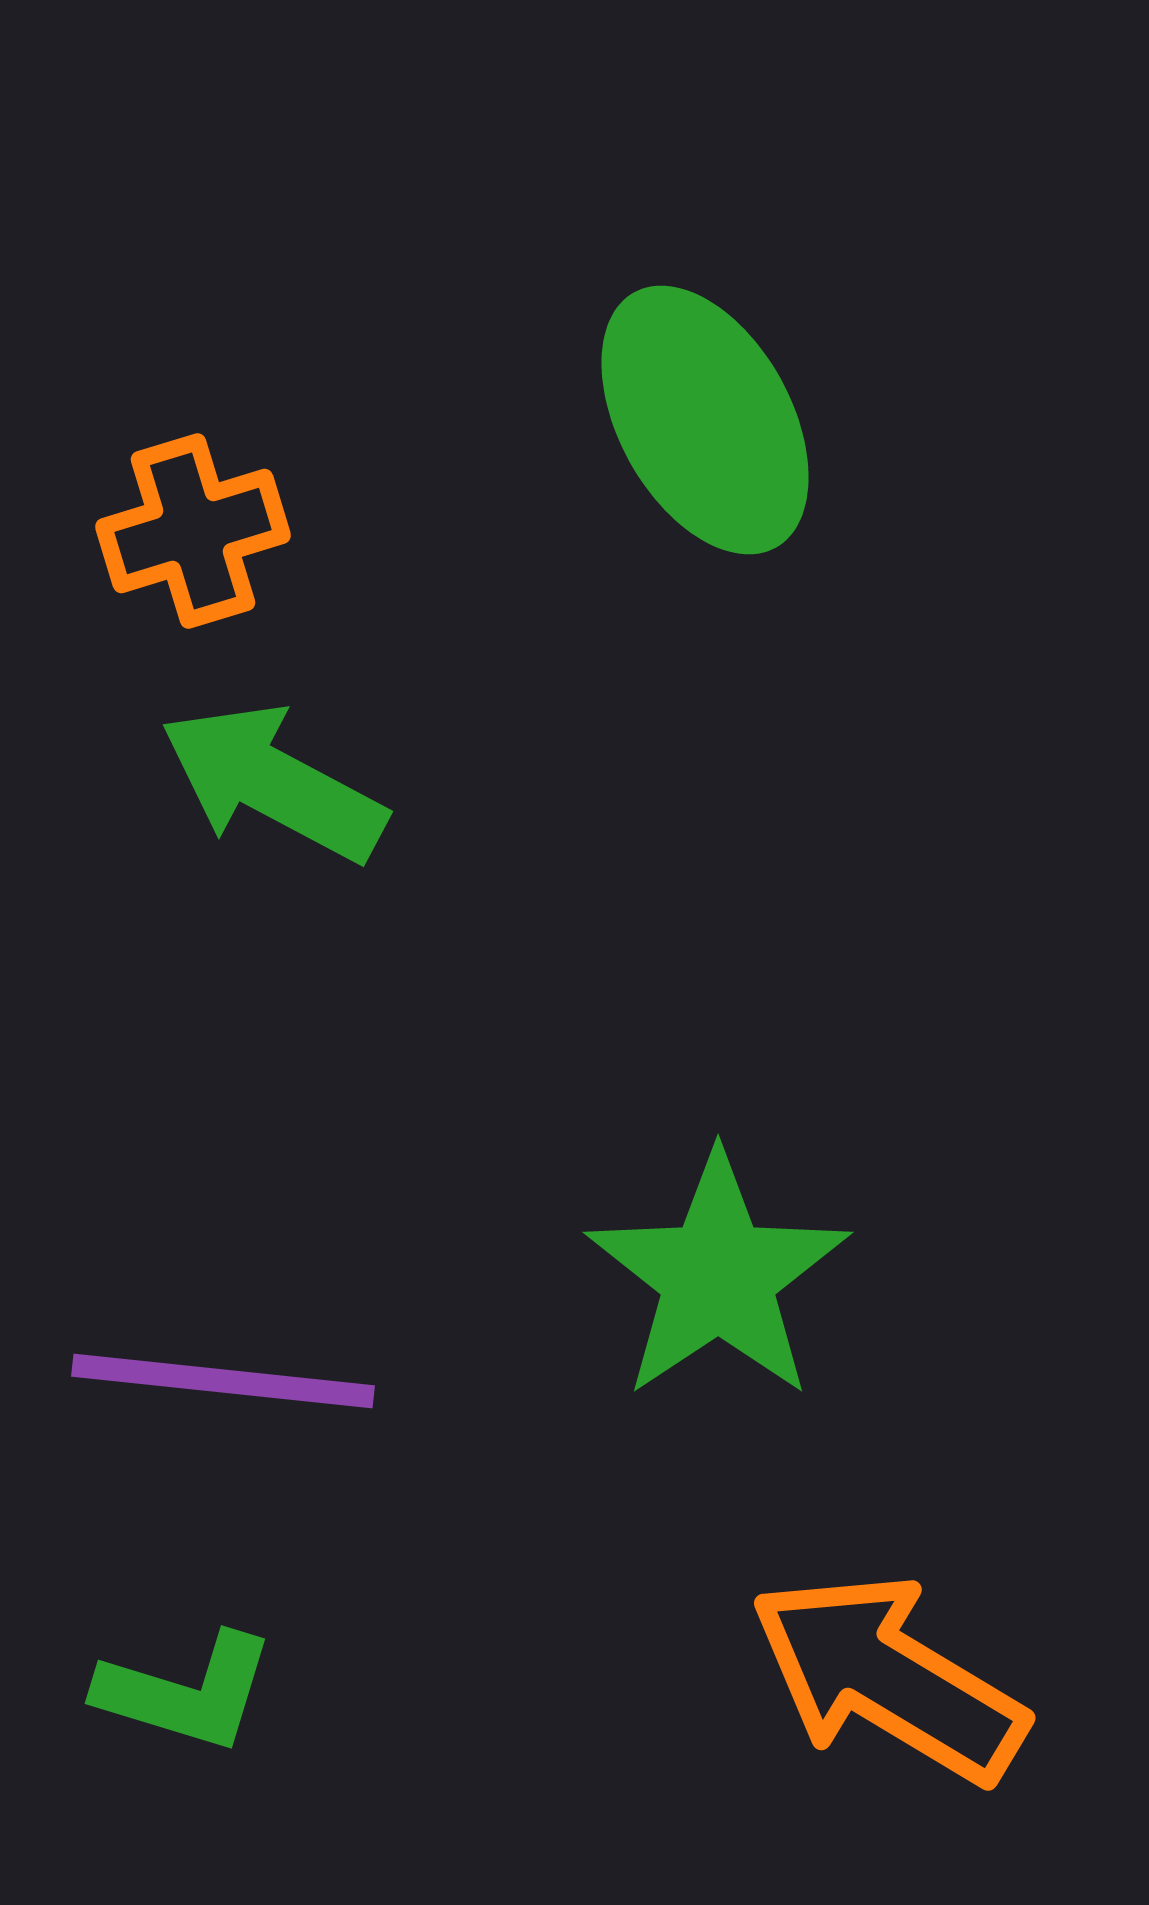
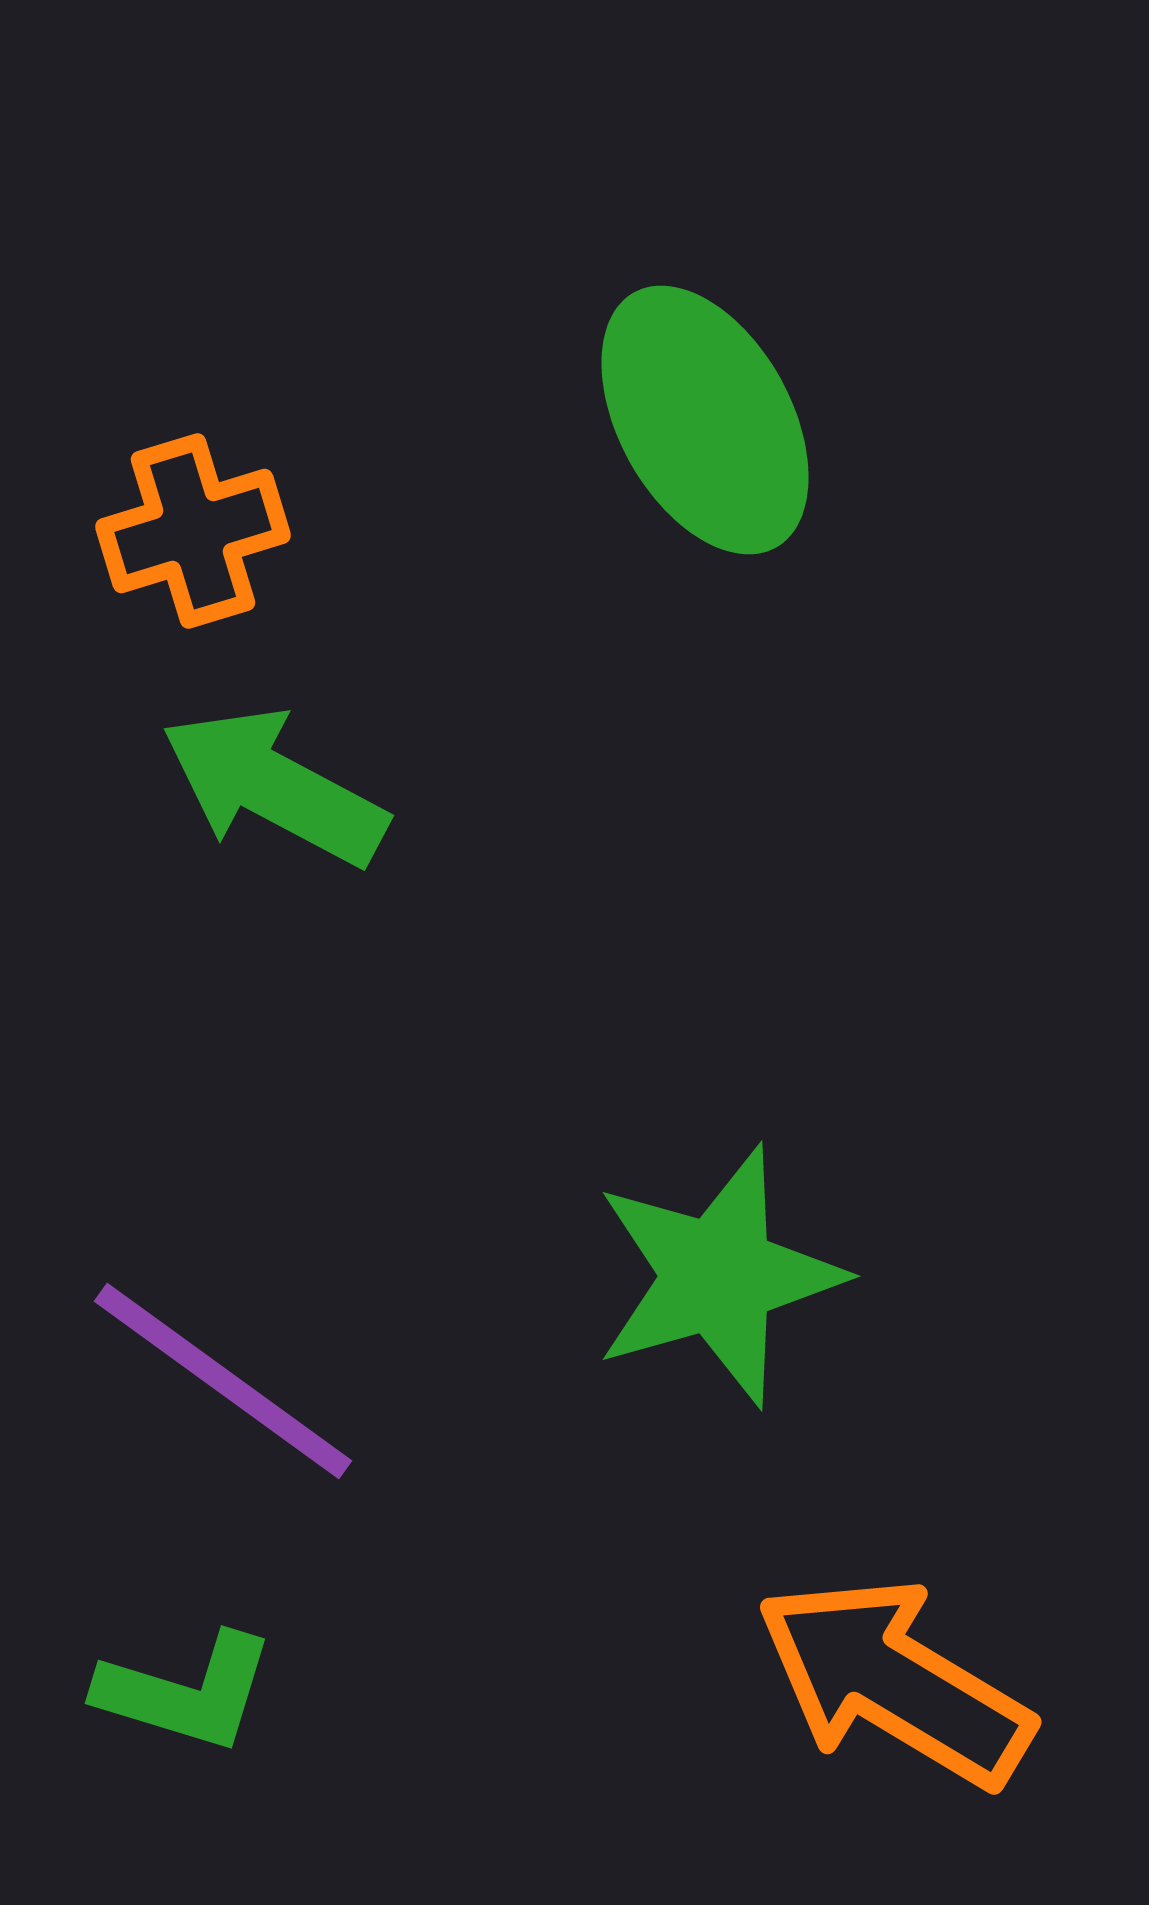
green arrow: moved 1 px right, 4 px down
green star: rotated 18 degrees clockwise
purple line: rotated 30 degrees clockwise
orange arrow: moved 6 px right, 4 px down
